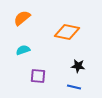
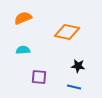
orange semicircle: moved 1 px right; rotated 18 degrees clockwise
cyan semicircle: rotated 16 degrees clockwise
purple square: moved 1 px right, 1 px down
